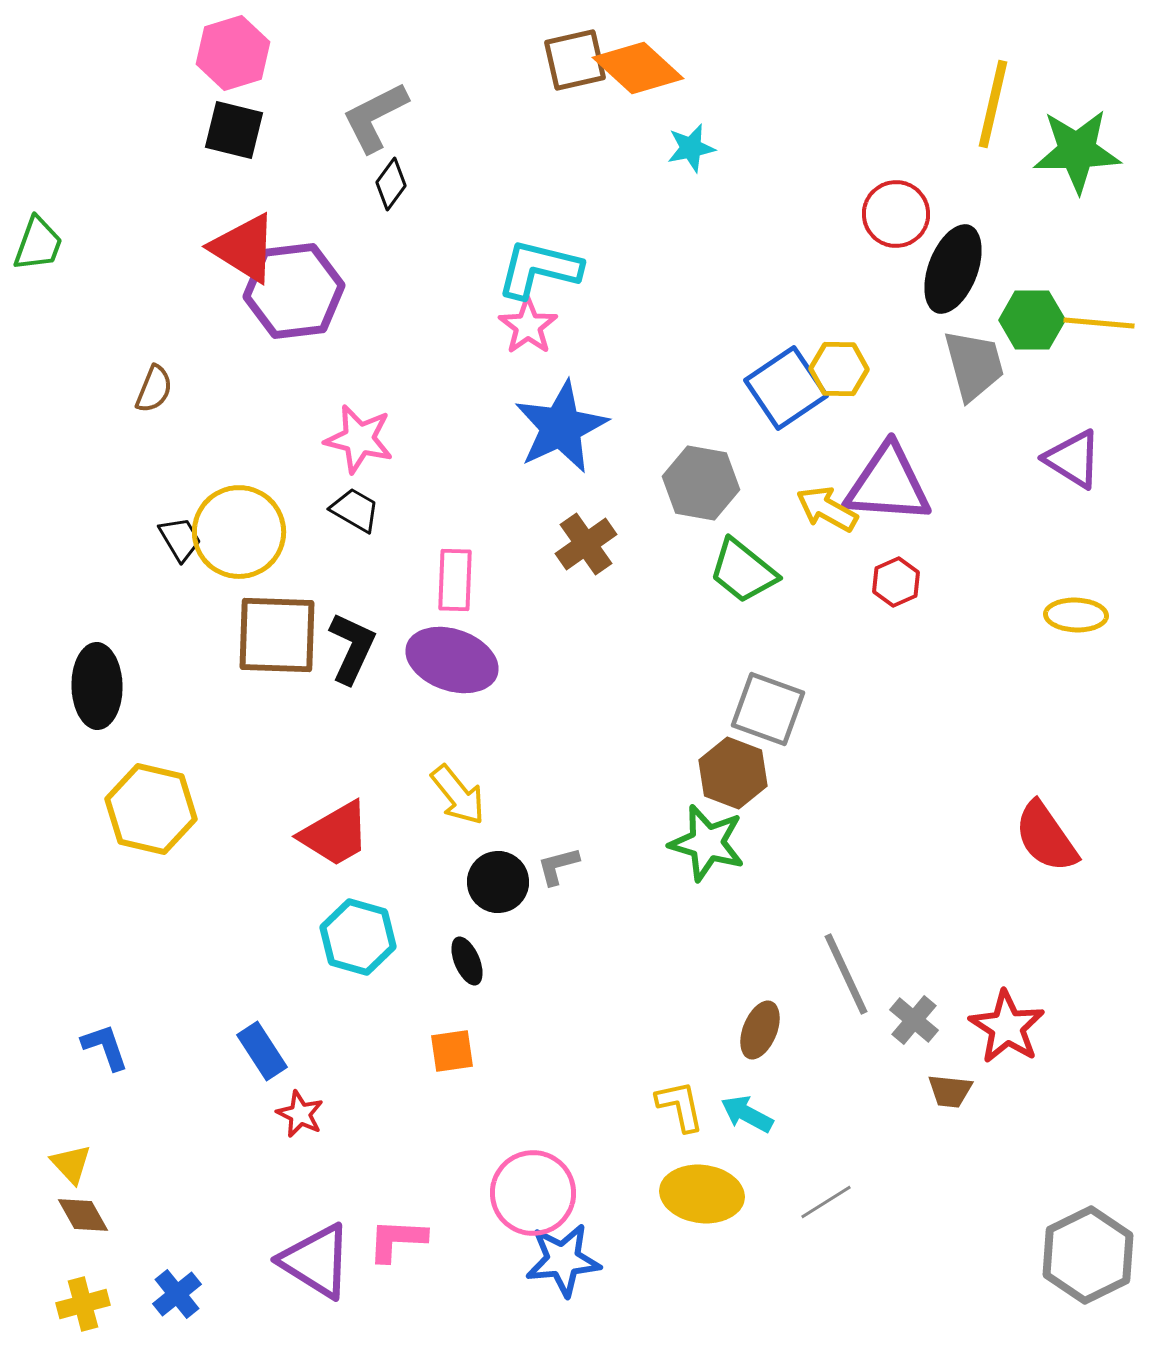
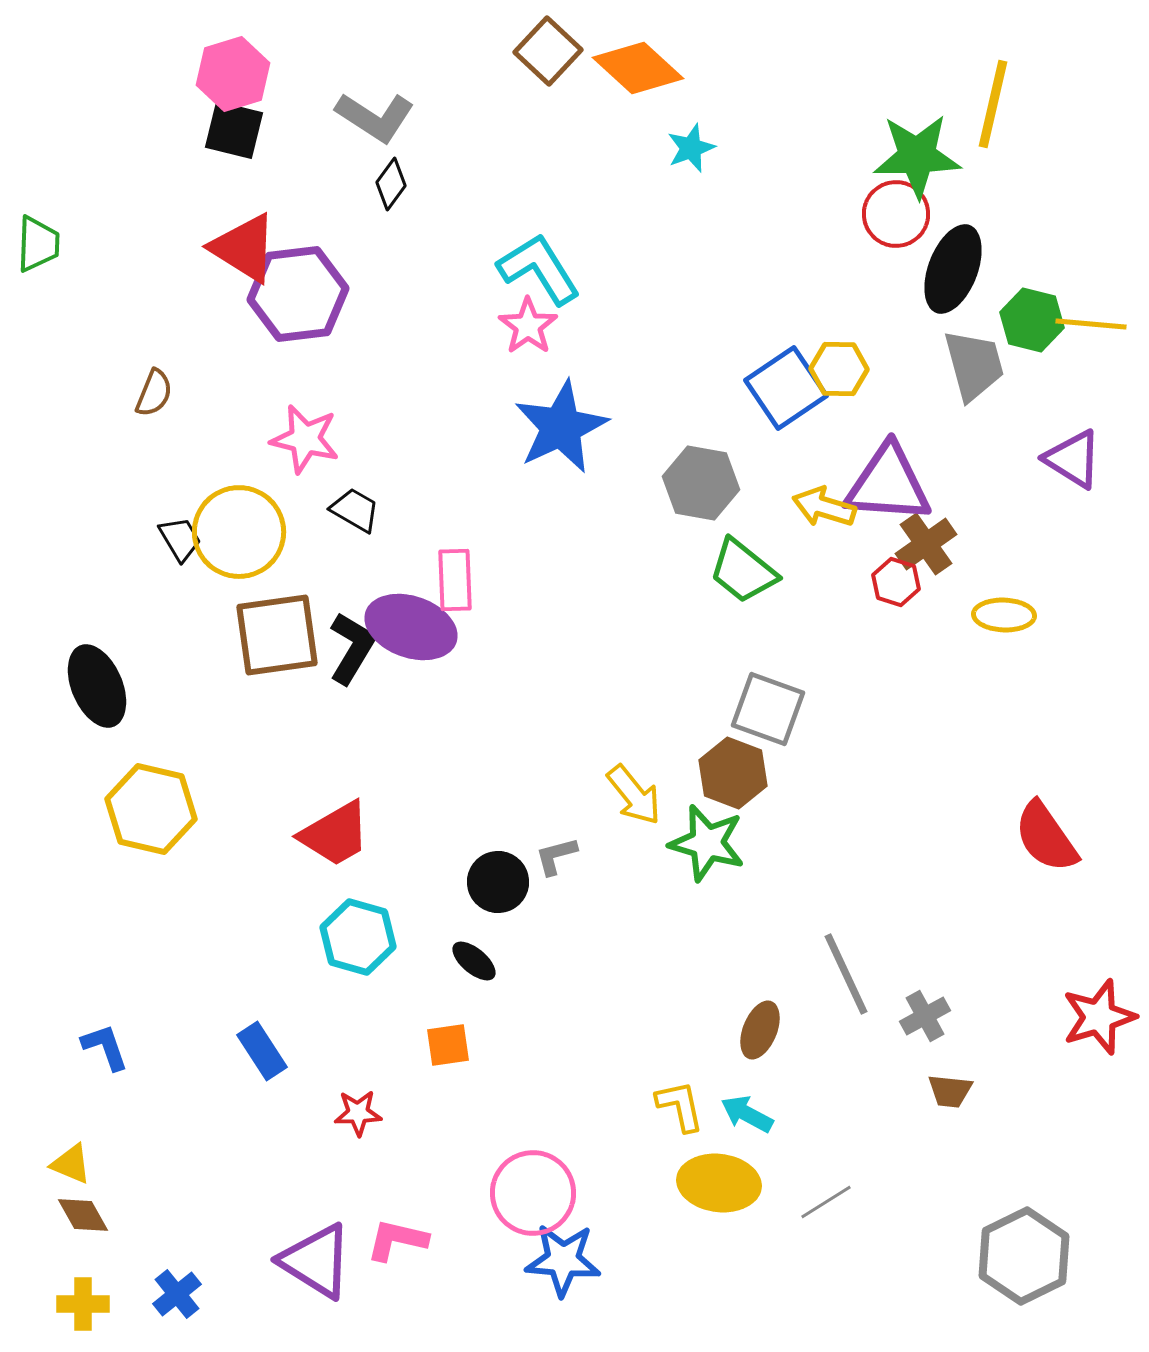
pink hexagon at (233, 53): moved 21 px down
brown square at (575, 60): moved 27 px left, 9 px up; rotated 34 degrees counterclockwise
gray L-shape at (375, 117): rotated 120 degrees counterclockwise
cyan star at (691, 148): rotated 9 degrees counterclockwise
green star at (1077, 151): moved 160 px left, 5 px down
green trapezoid at (38, 244): rotated 18 degrees counterclockwise
cyan L-shape at (539, 269): rotated 44 degrees clockwise
purple hexagon at (294, 291): moved 4 px right, 3 px down
green hexagon at (1032, 320): rotated 14 degrees clockwise
yellow line at (1099, 323): moved 8 px left, 1 px down
brown semicircle at (154, 389): moved 4 px down
pink star at (359, 439): moved 54 px left
yellow arrow at (827, 509): moved 3 px left, 2 px up; rotated 12 degrees counterclockwise
brown cross at (586, 544): moved 340 px right
pink rectangle at (455, 580): rotated 4 degrees counterclockwise
red hexagon at (896, 582): rotated 18 degrees counterclockwise
yellow ellipse at (1076, 615): moved 72 px left
brown square at (277, 635): rotated 10 degrees counterclockwise
black L-shape at (352, 648): rotated 6 degrees clockwise
purple ellipse at (452, 660): moved 41 px left, 33 px up
black ellipse at (97, 686): rotated 22 degrees counterclockwise
yellow arrow at (458, 795): moved 176 px right
gray L-shape at (558, 866): moved 2 px left, 10 px up
black ellipse at (467, 961): moved 7 px right; rotated 27 degrees counterclockwise
gray cross at (914, 1020): moved 11 px right, 4 px up; rotated 21 degrees clockwise
red star at (1007, 1027): moved 92 px right, 10 px up; rotated 22 degrees clockwise
orange square at (452, 1051): moved 4 px left, 6 px up
red star at (300, 1114): moved 58 px right, 1 px up; rotated 27 degrees counterclockwise
yellow triangle at (71, 1164): rotated 24 degrees counterclockwise
yellow ellipse at (702, 1194): moved 17 px right, 11 px up
pink L-shape at (397, 1240): rotated 10 degrees clockwise
gray hexagon at (1088, 1255): moved 64 px left, 1 px down
blue star at (563, 1260): rotated 10 degrees clockwise
yellow cross at (83, 1304): rotated 15 degrees clockwise
